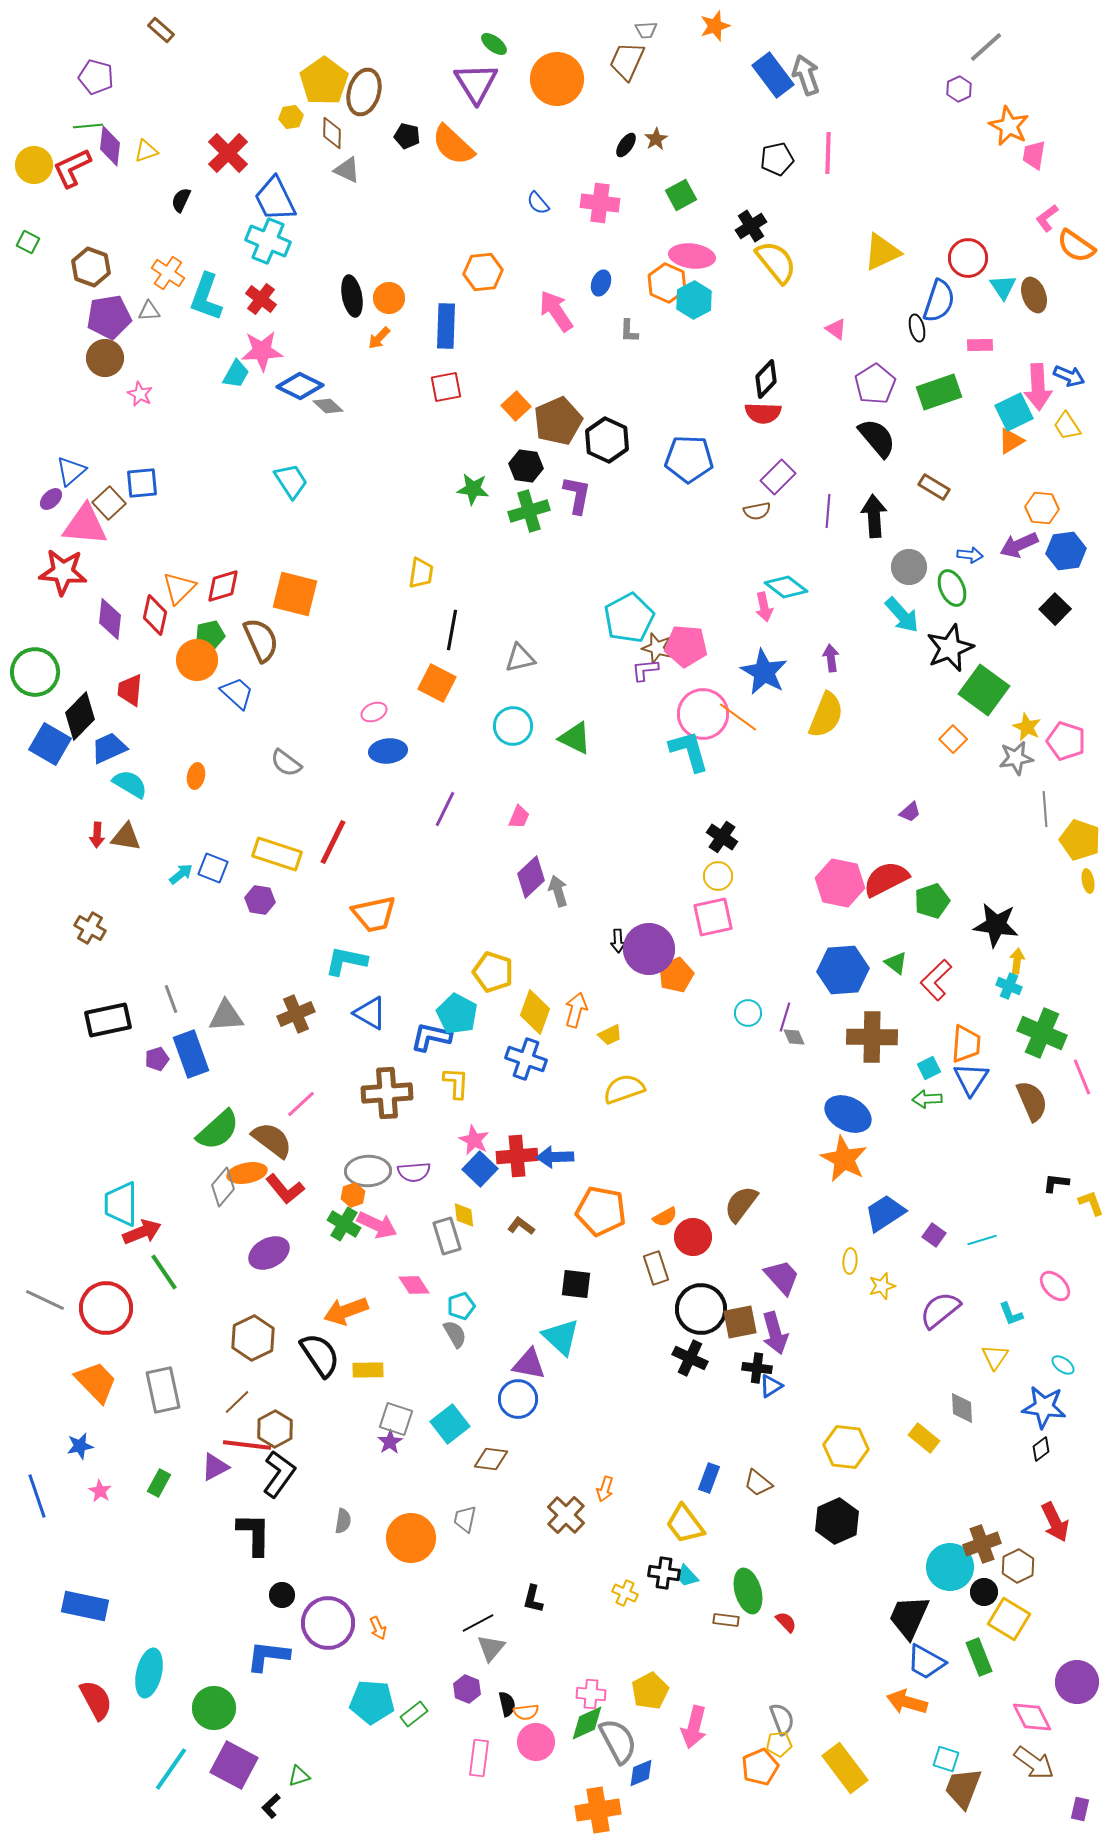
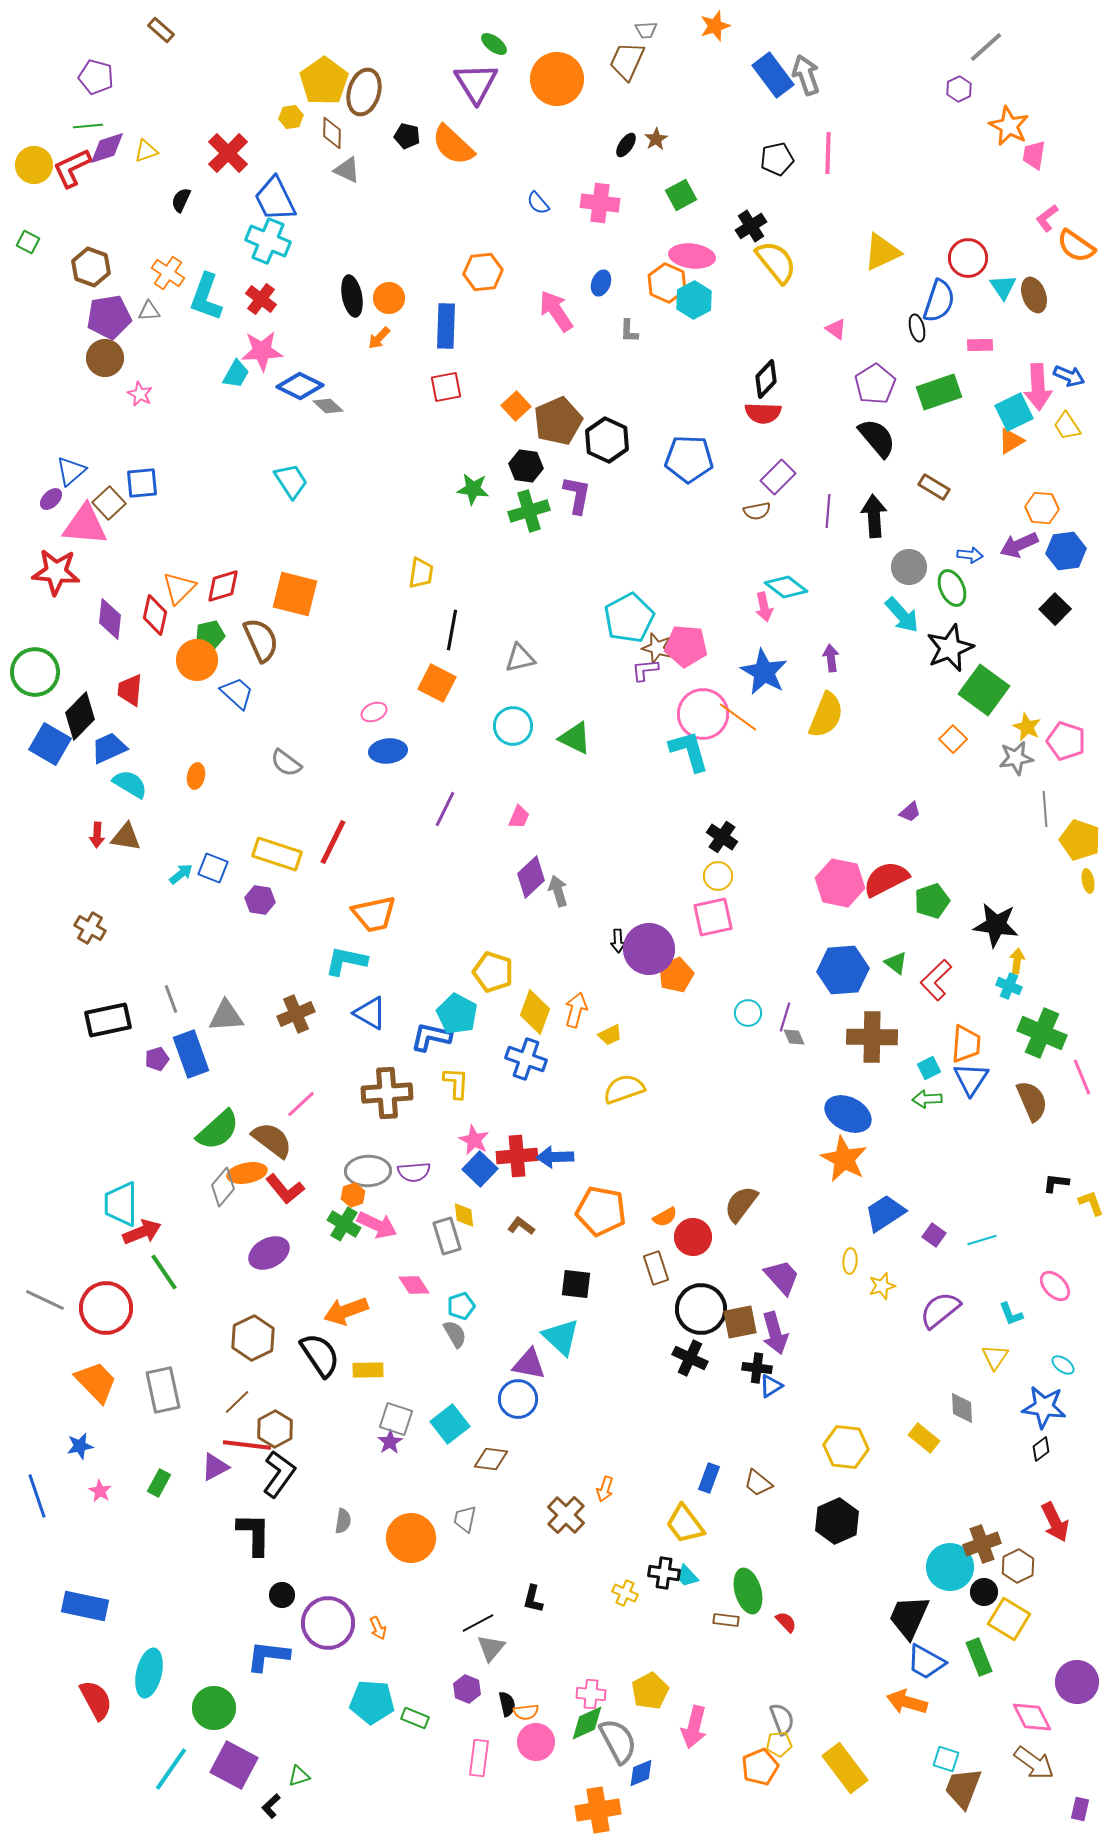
purple diamond at (110, 146): moved 3 px left, 2 px down; rotated 66 degrees clockwise
red star at (63, 572): moved 7 px left
green rectangle at (414, 1714): moved 1 px right, 4 px down; rotated 60 degrees clockwise
